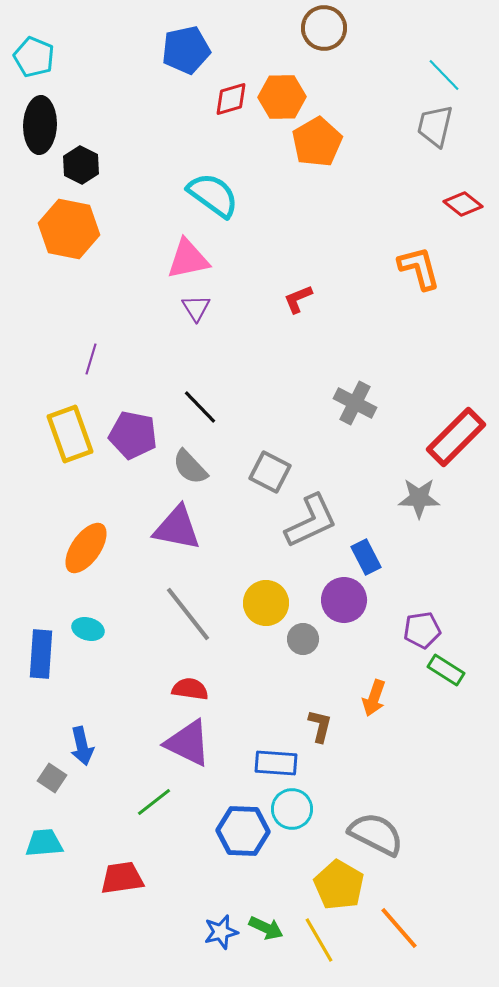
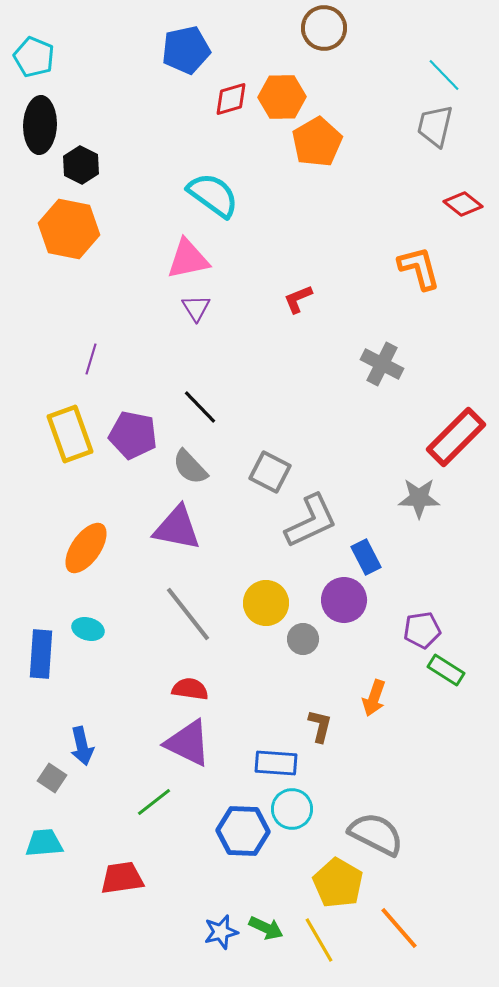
gray cross at (355, 403): moved 27 px right, 39 px up
yellow pentagon at (339, 885): moved 1 px left, 2 px up
